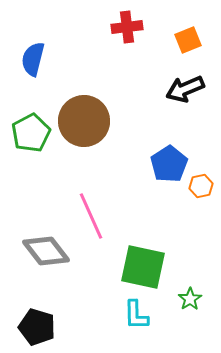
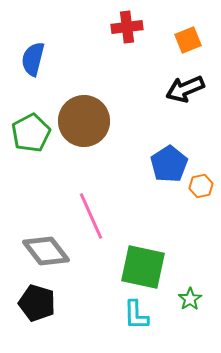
black pentagon: moved 24 px up
